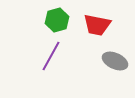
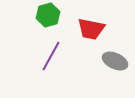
green hexagon: moved 9 px left, 5 px up
red trapezoid: moved 6 px left, 4 px down
